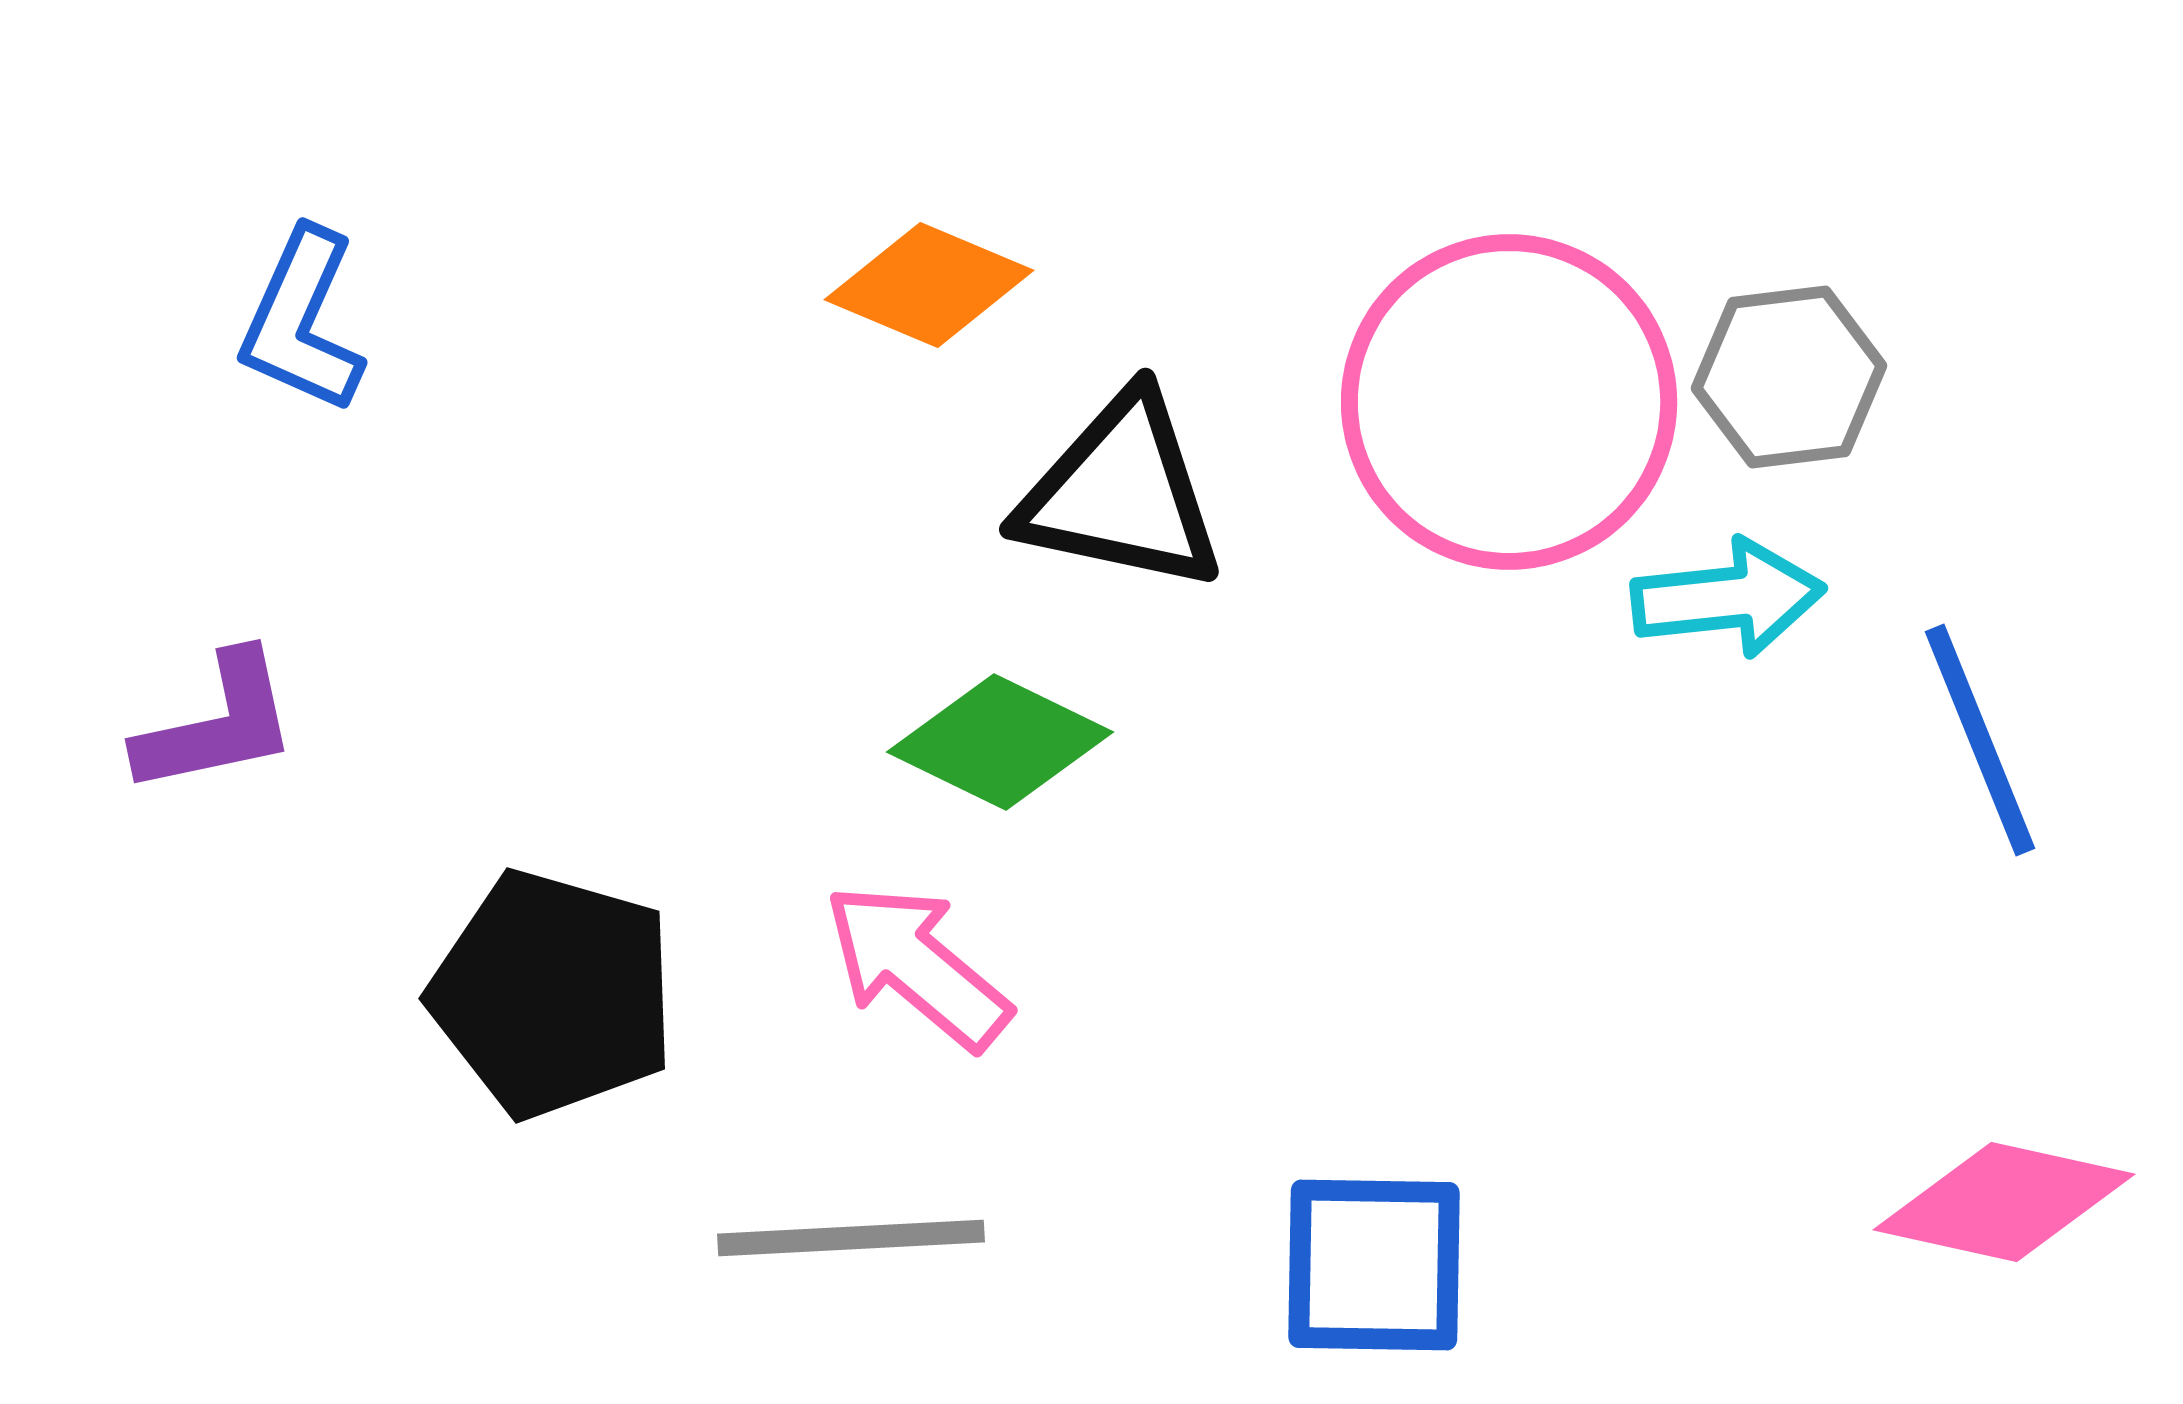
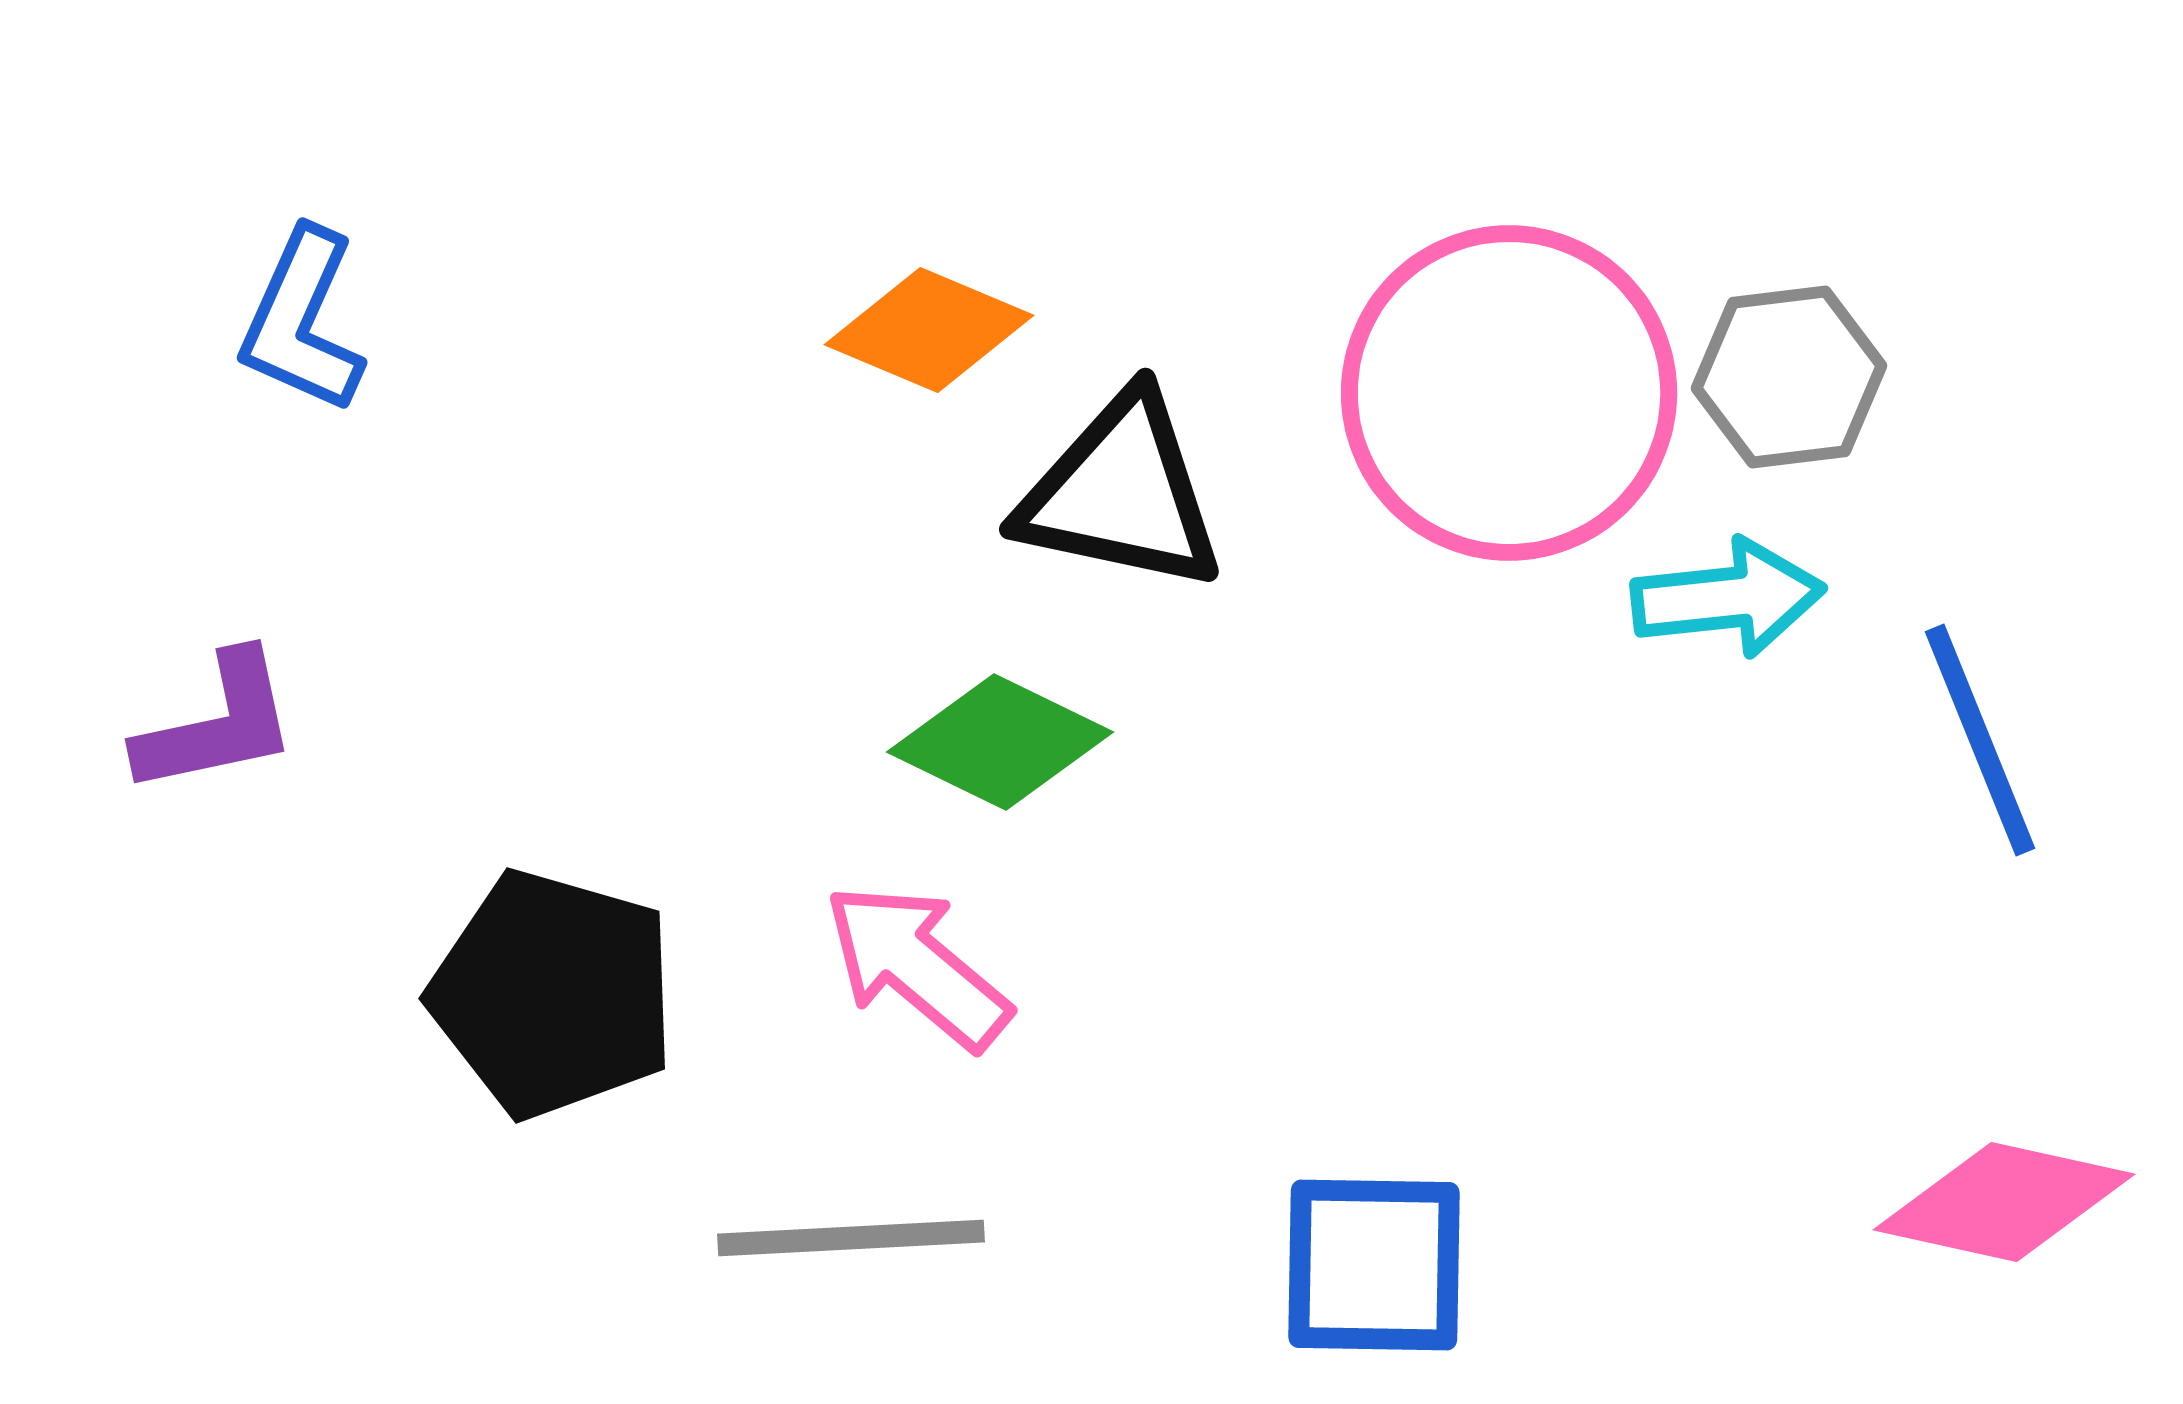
orange diamond: moved 45 px down
pink circle: moved 9 px up
